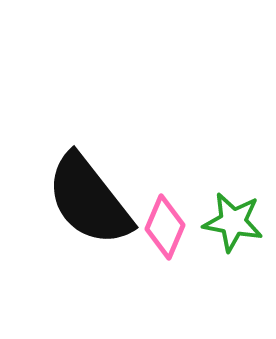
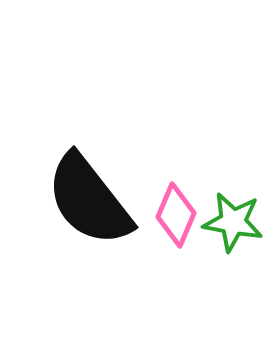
pink diamond: moved 11 px right, 12 px up
